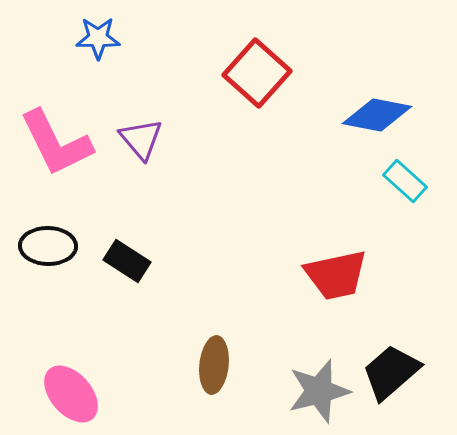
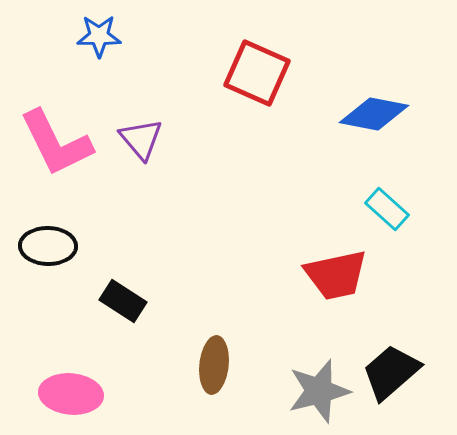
blue star: moved 1 px right, 2 px up
red square: rotated 18 degrees counterclockwise
blue diamond: moved 3 px left, 1 px up
cyan rectangle: moved 18 px left, 28 px down
black rectangle: moved 4 px left, 40 px down
pink ellipse: rotated 44 degrees counterclockwise
